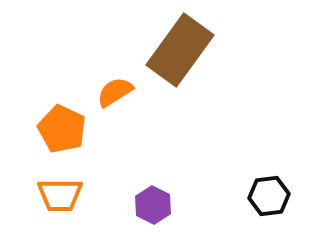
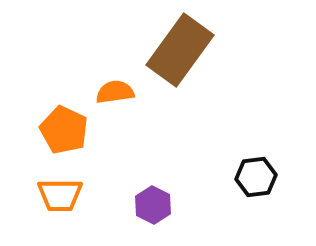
orange semicircle: rotated 24 degrees clockwise
orange pentagon: moved 2 px right, 1 px down
black hexagon: moved 13 px left, 19 px up
